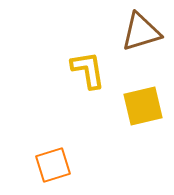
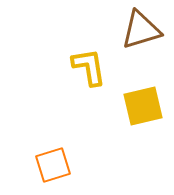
brown triangle: moved 2 px up
yellow L-shape: moved 1 px right, 3 px up
